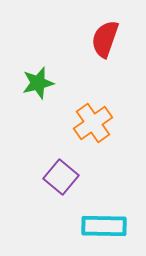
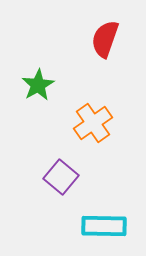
green star: moved 2 px down; rotated 16 degrees counterclockwise
